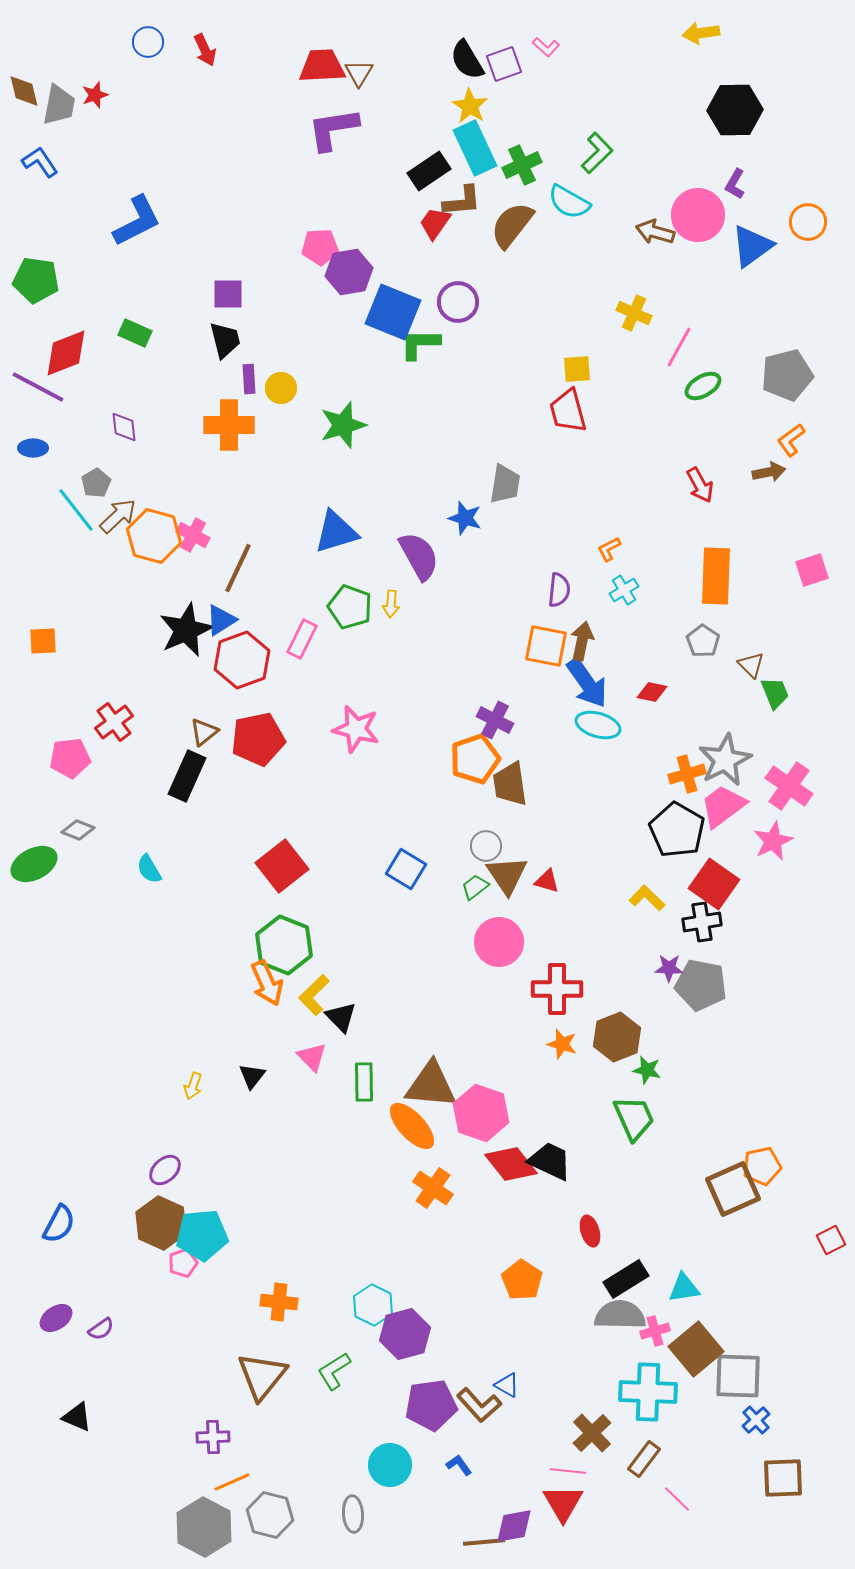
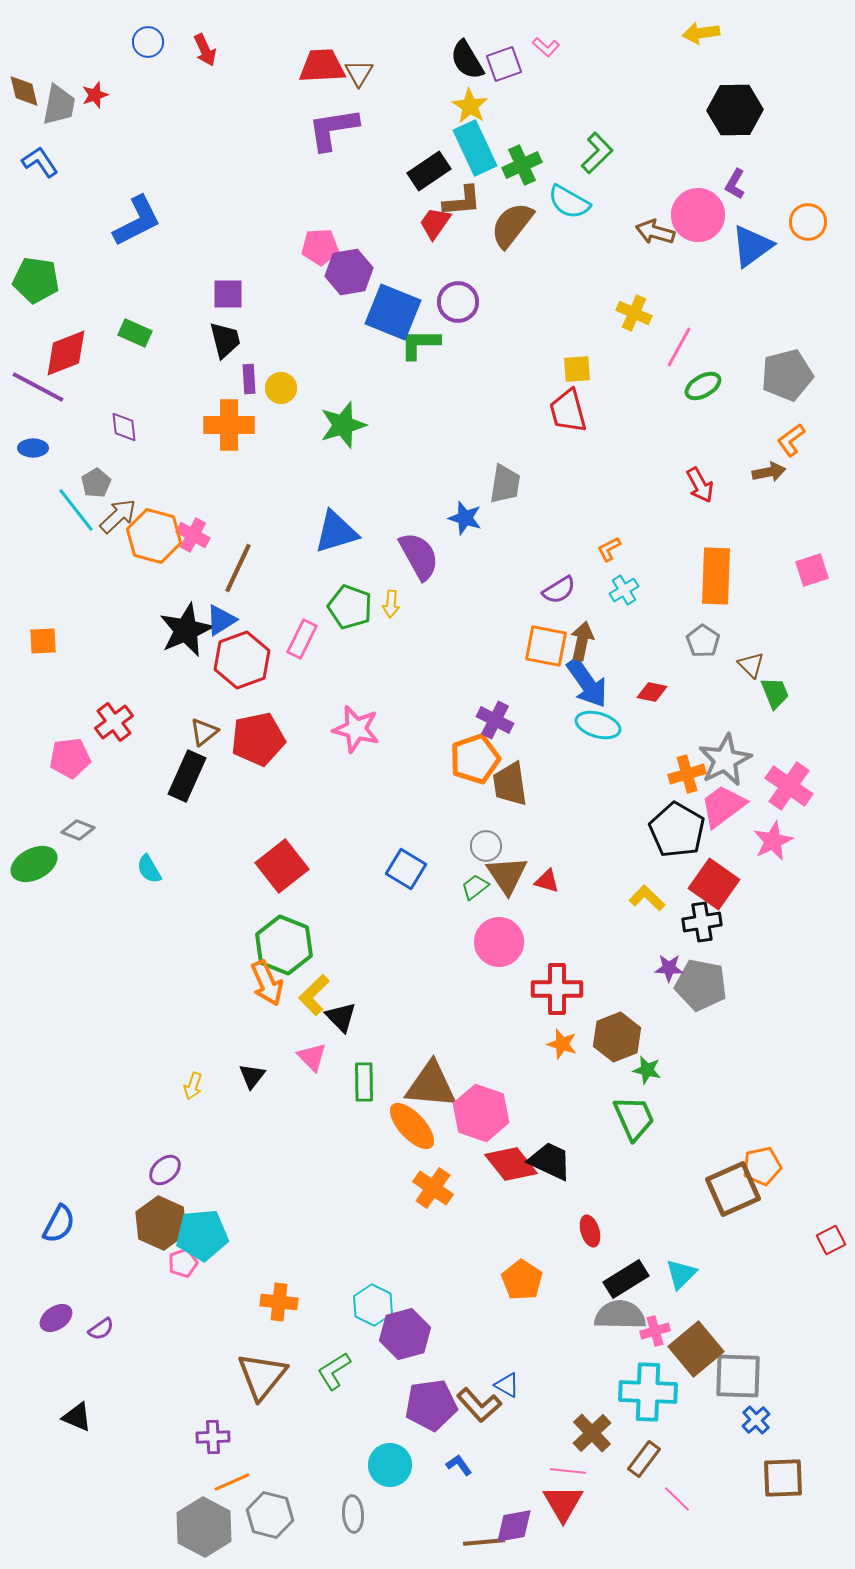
purple semicircle at (559, 590): rotated 52 degrees clockwise
cyan triangle at (684, 1288): moved 3 px left, 14 px up; rotated 36 degrees counterclockwise
